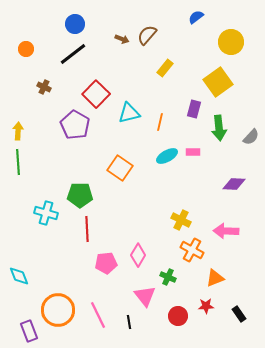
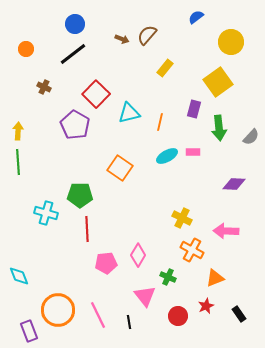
yellow cross at (181, 220): moved 1 px right, 2 px up
red star at (206, 306): rotated 21 degrees counterclockwise
